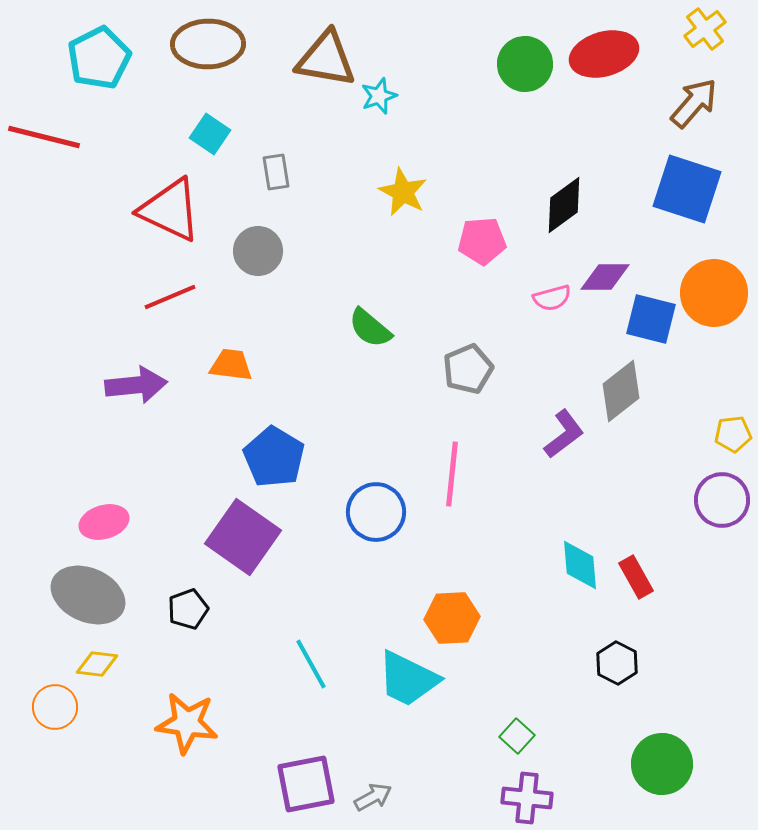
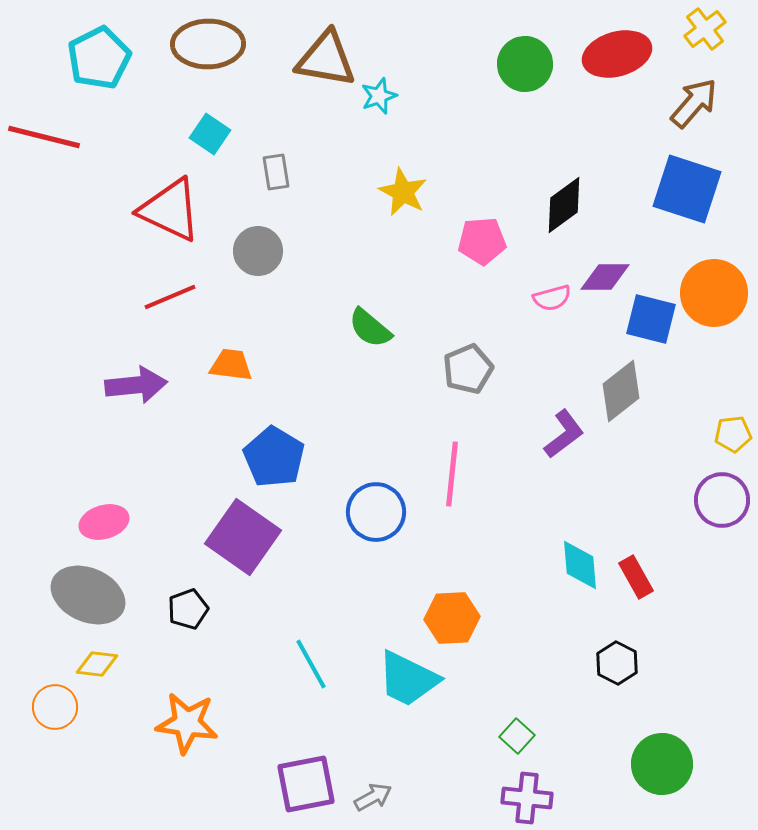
red ellipse at (604, 54): moved 13 px right
